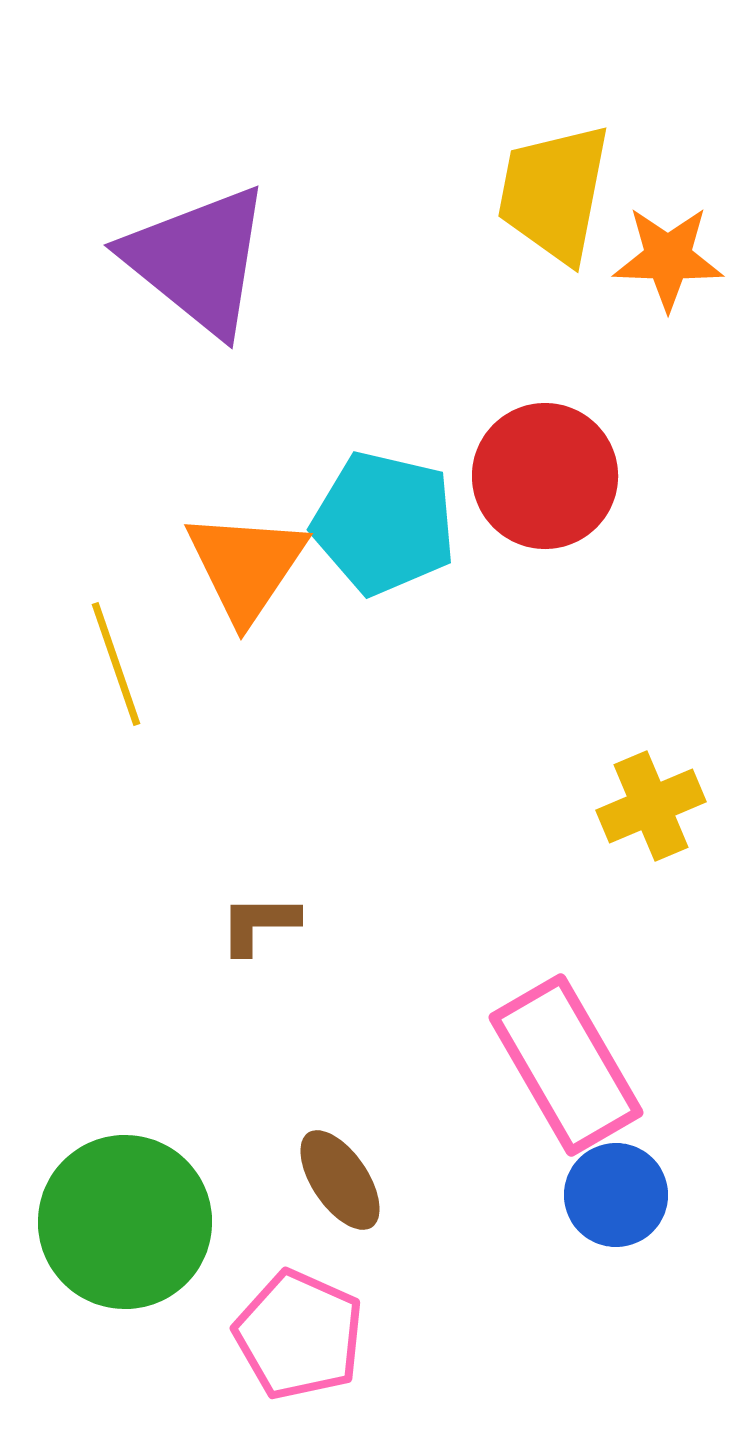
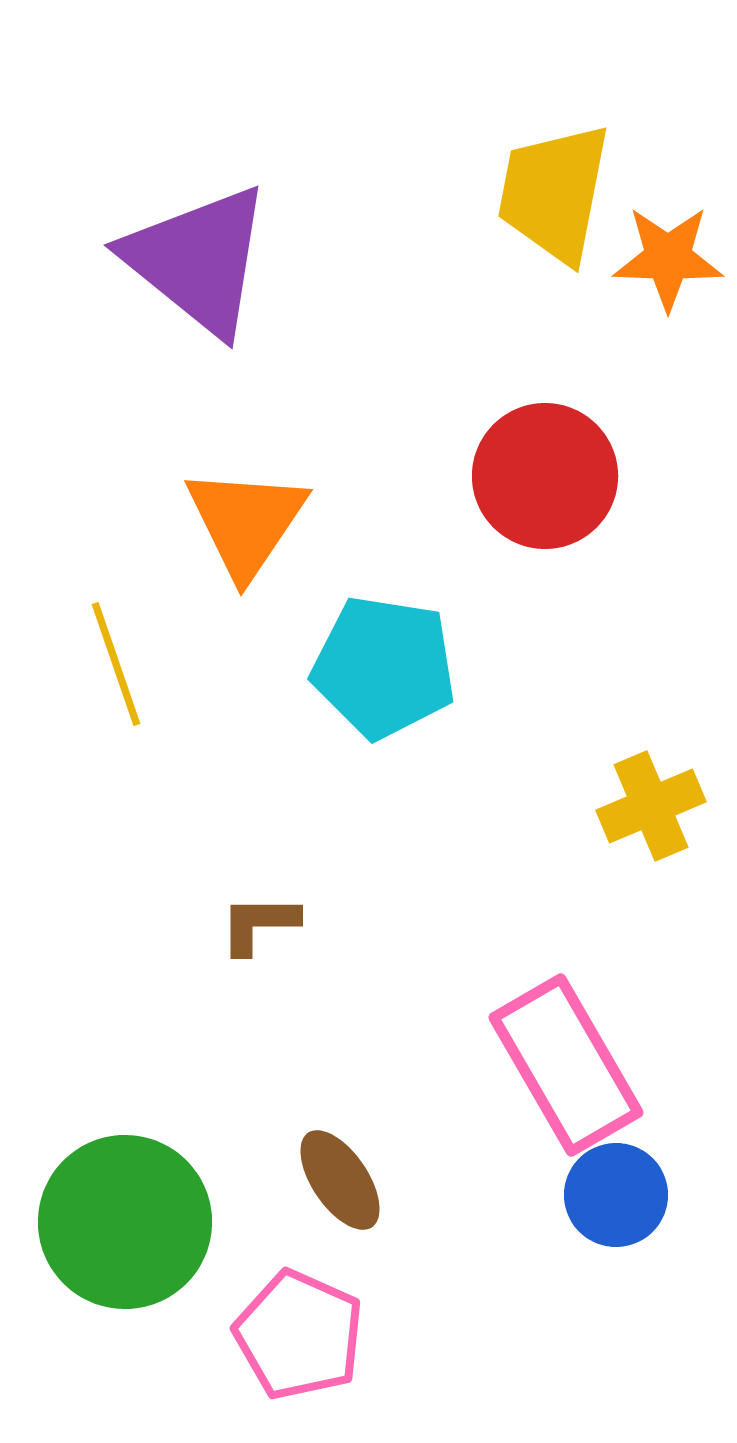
cyan pentagon: moved 144 px down; rotated 4 degrees counterclockwise
orange triangle: moved 44 px up
